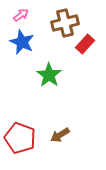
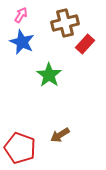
pink arrow: rotated 21 degrees counterclockwise
red pentagon: moved 10 px down
